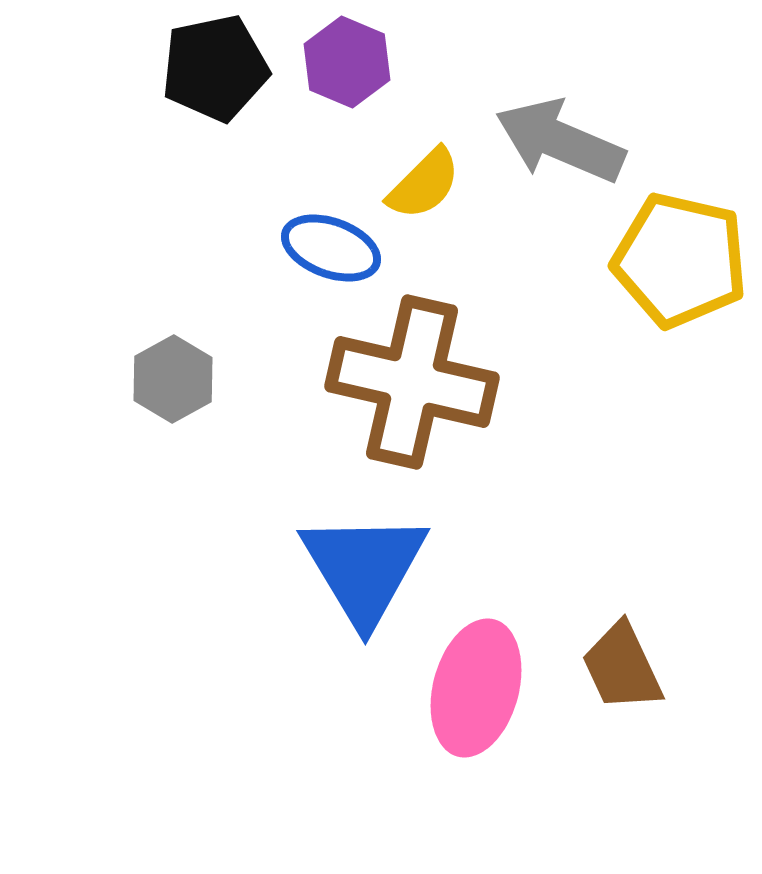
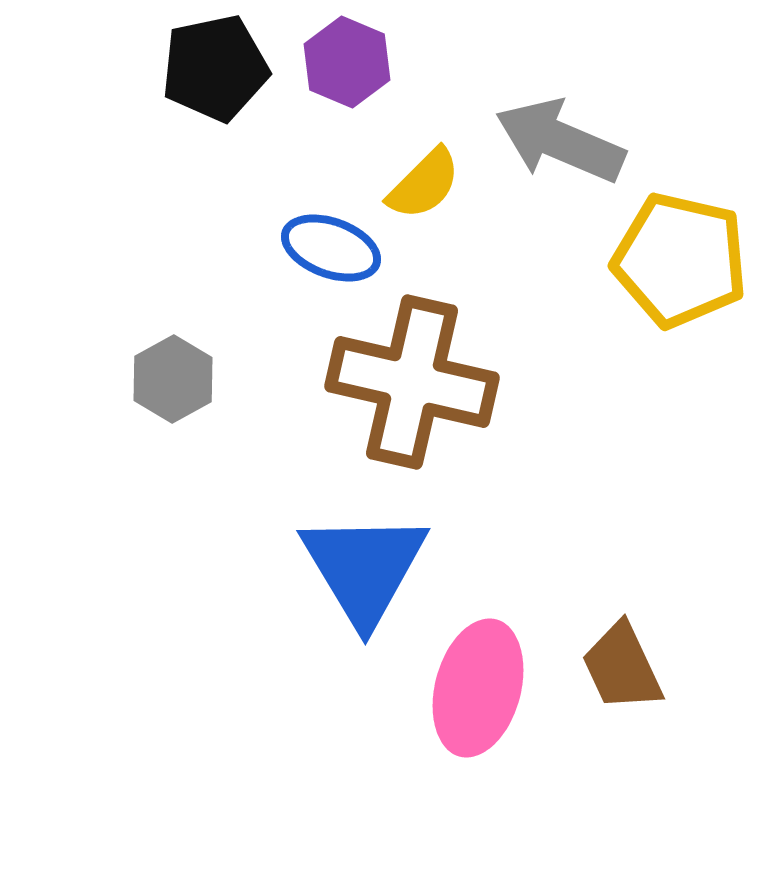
pink ellipse: moved 2 px right
